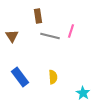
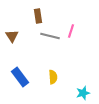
cyan star: rotated 24 degrees clockwise
